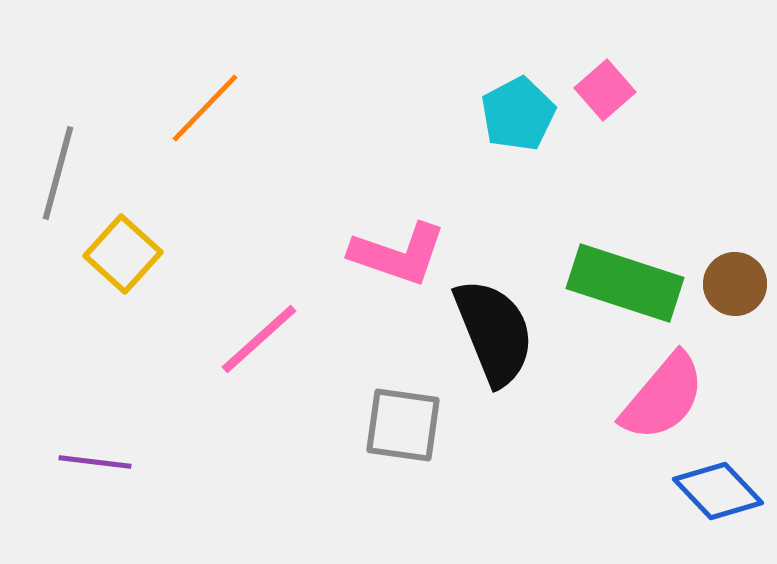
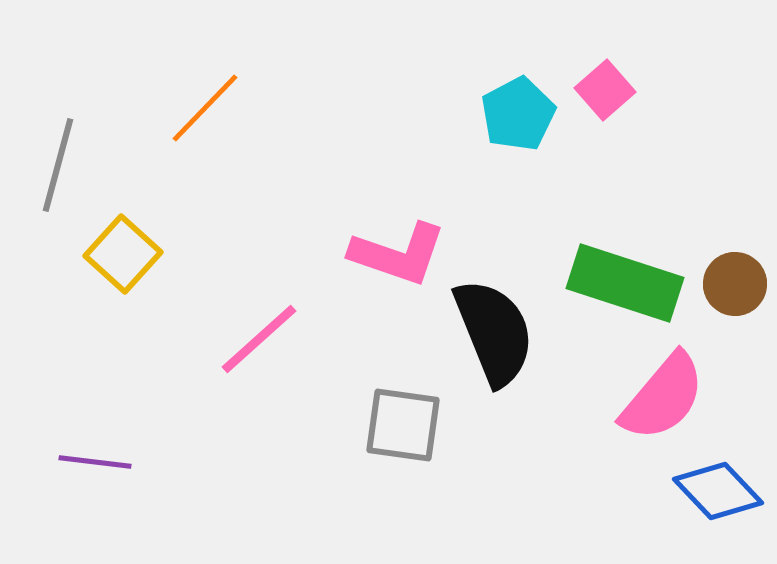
gray line: moved 8 px up
